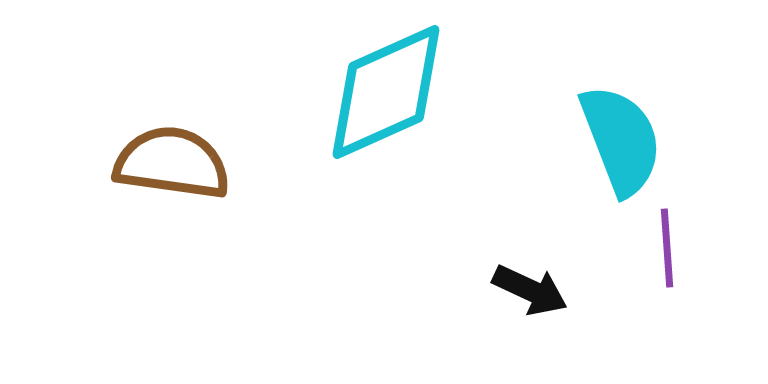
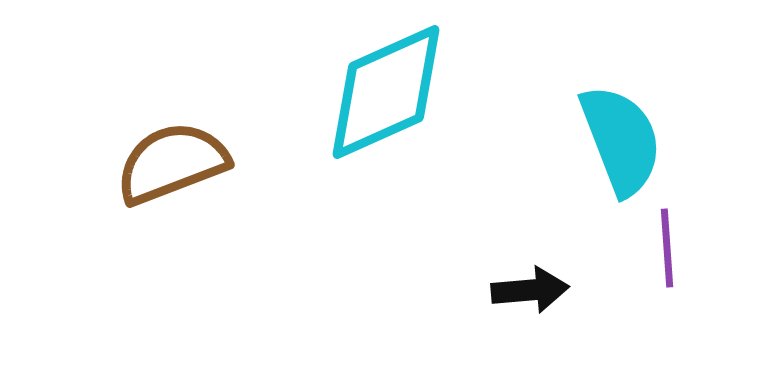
brown semicircle: rotated 29 degrees counterclockwise
black arrow: rotated 30 degrees counterclockwise
